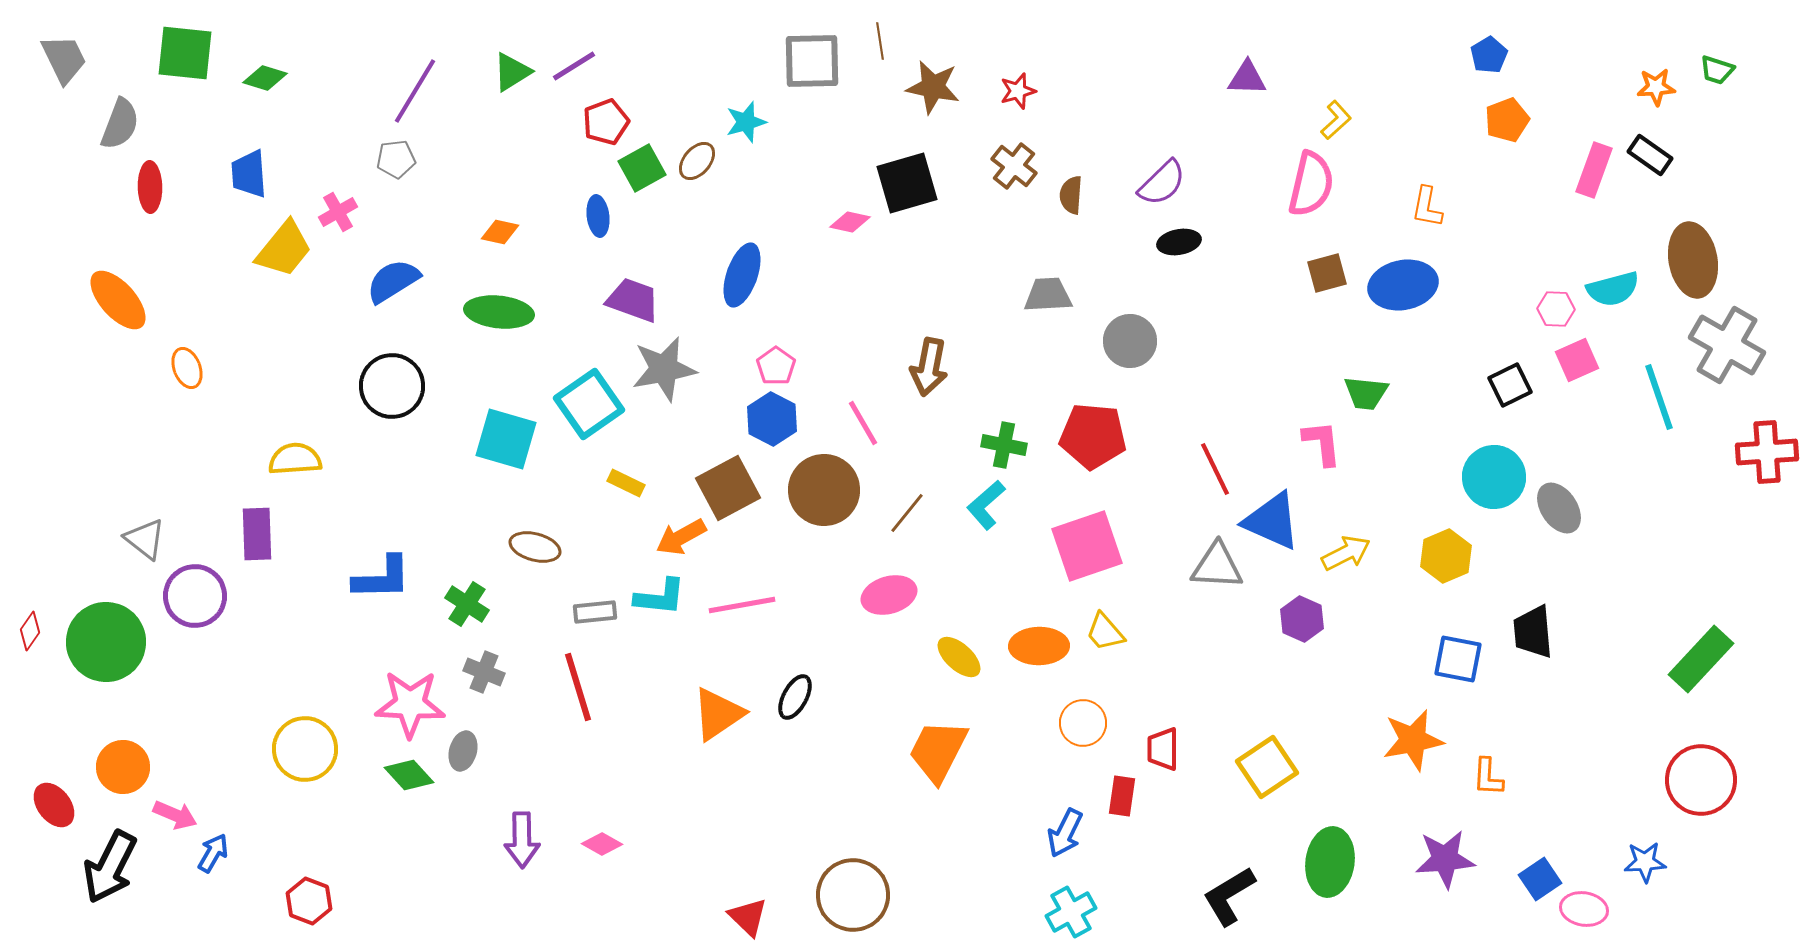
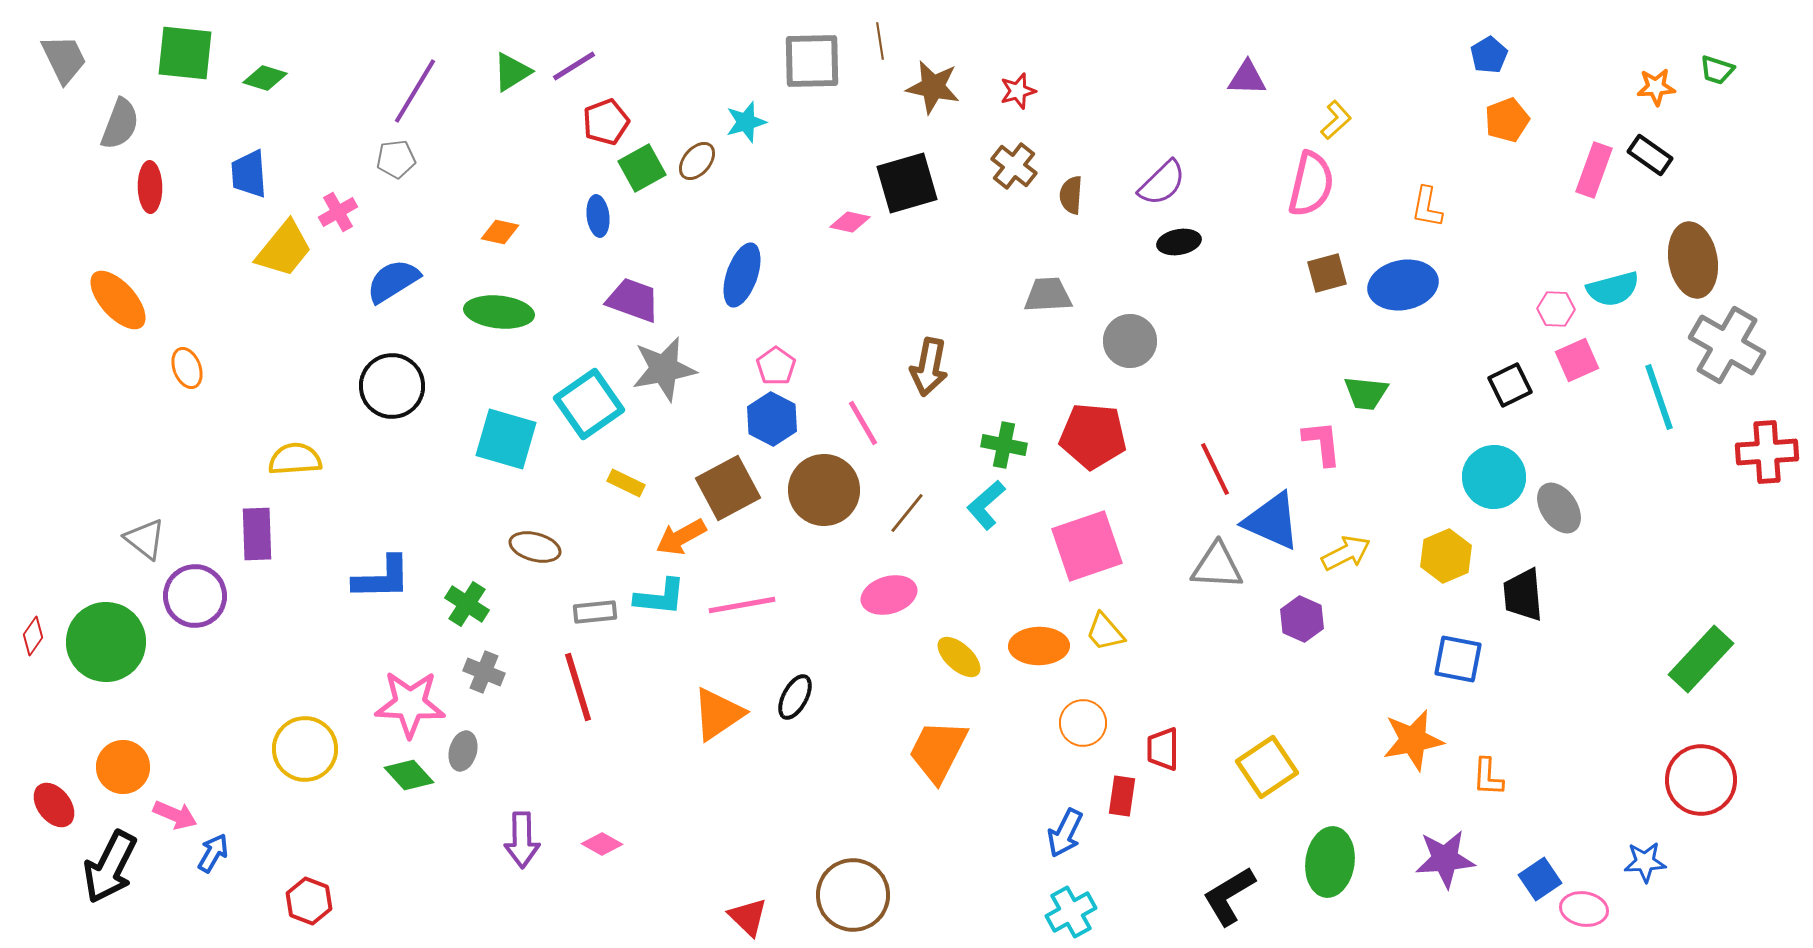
red diamond at (30, 631): moved 3 px right, 5 px down
black trapezoid at (1533, 632): moved 10 px left, 37 px up
